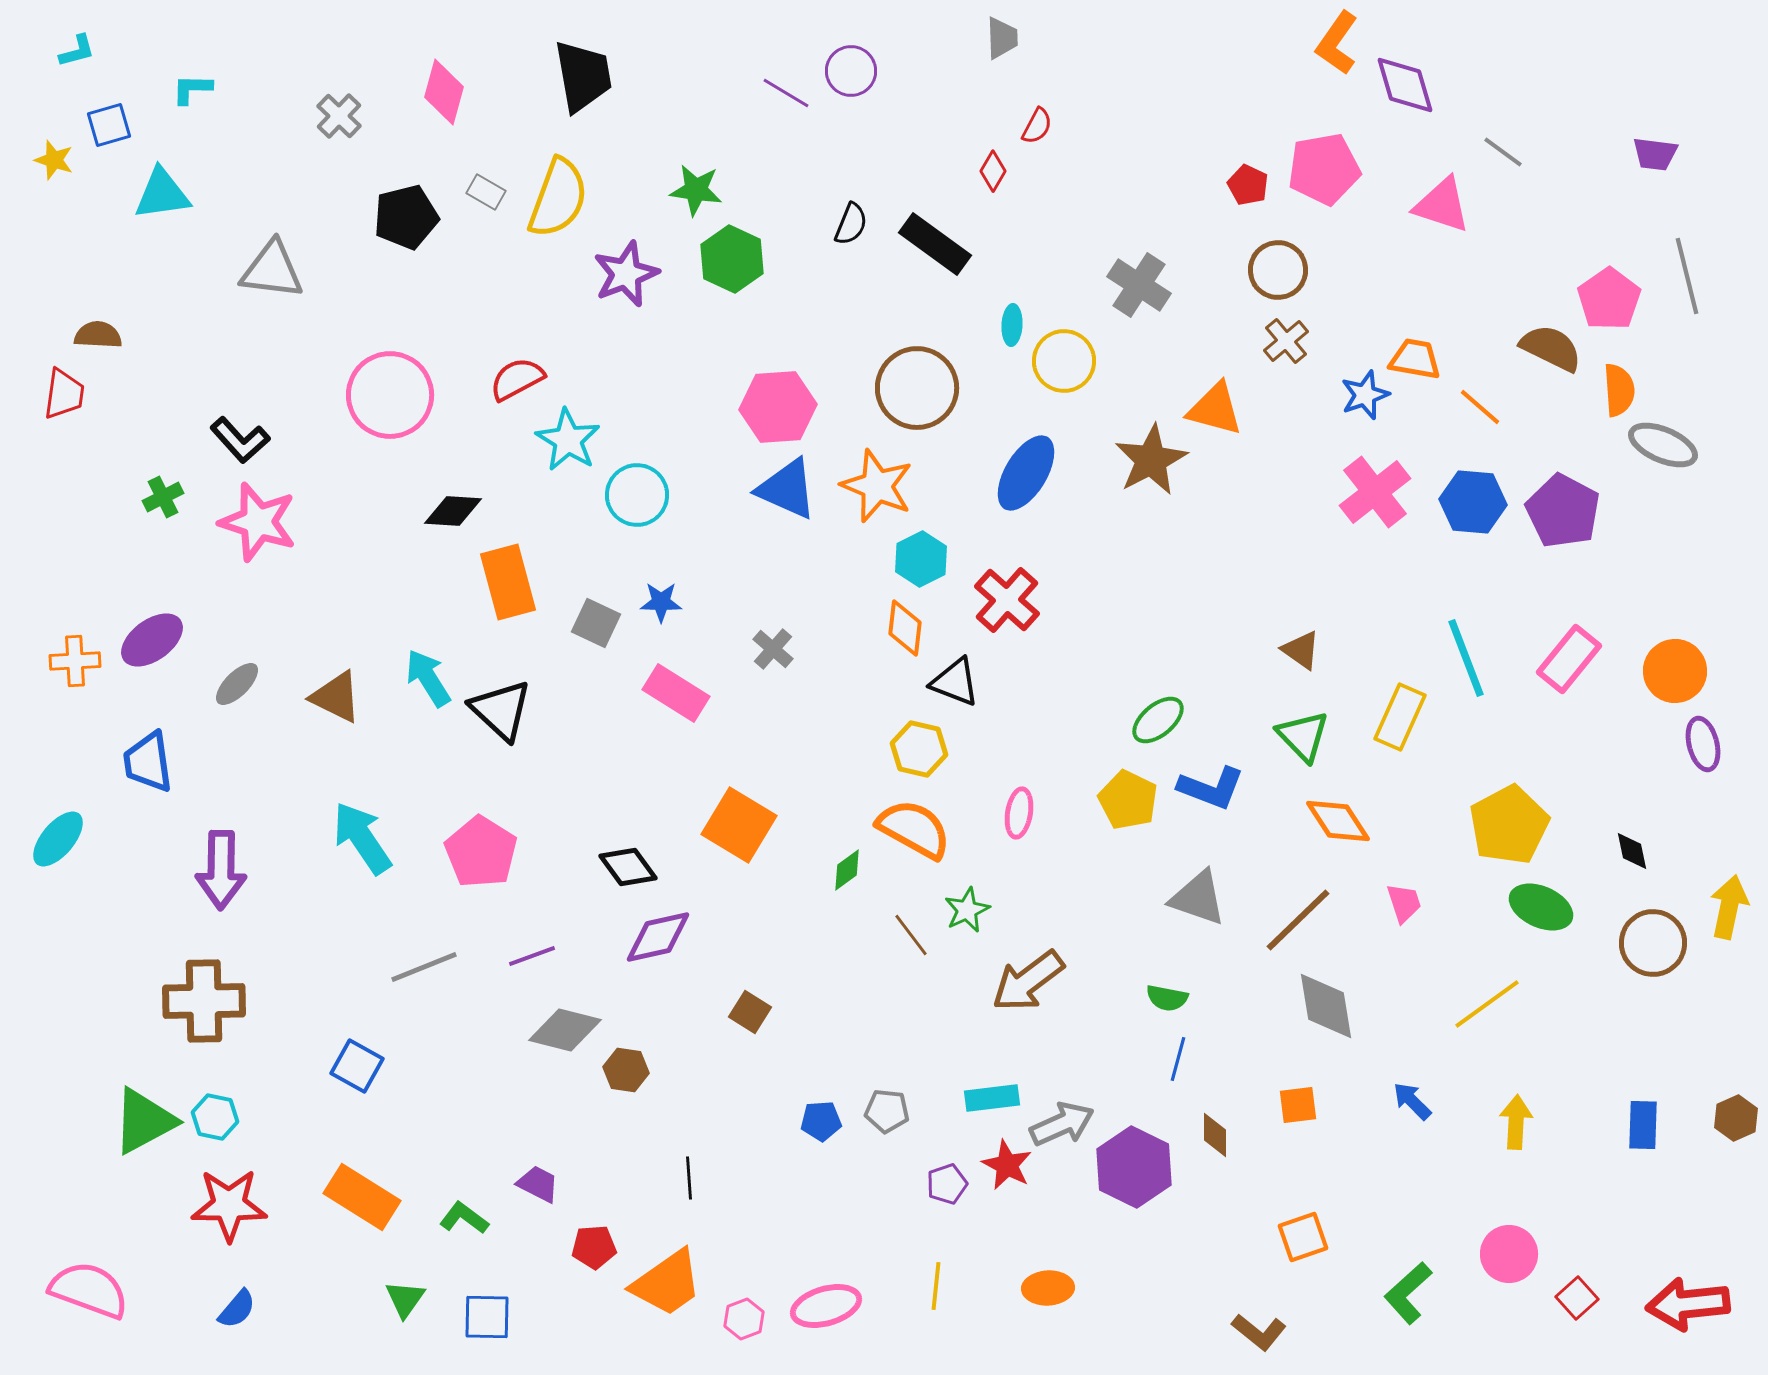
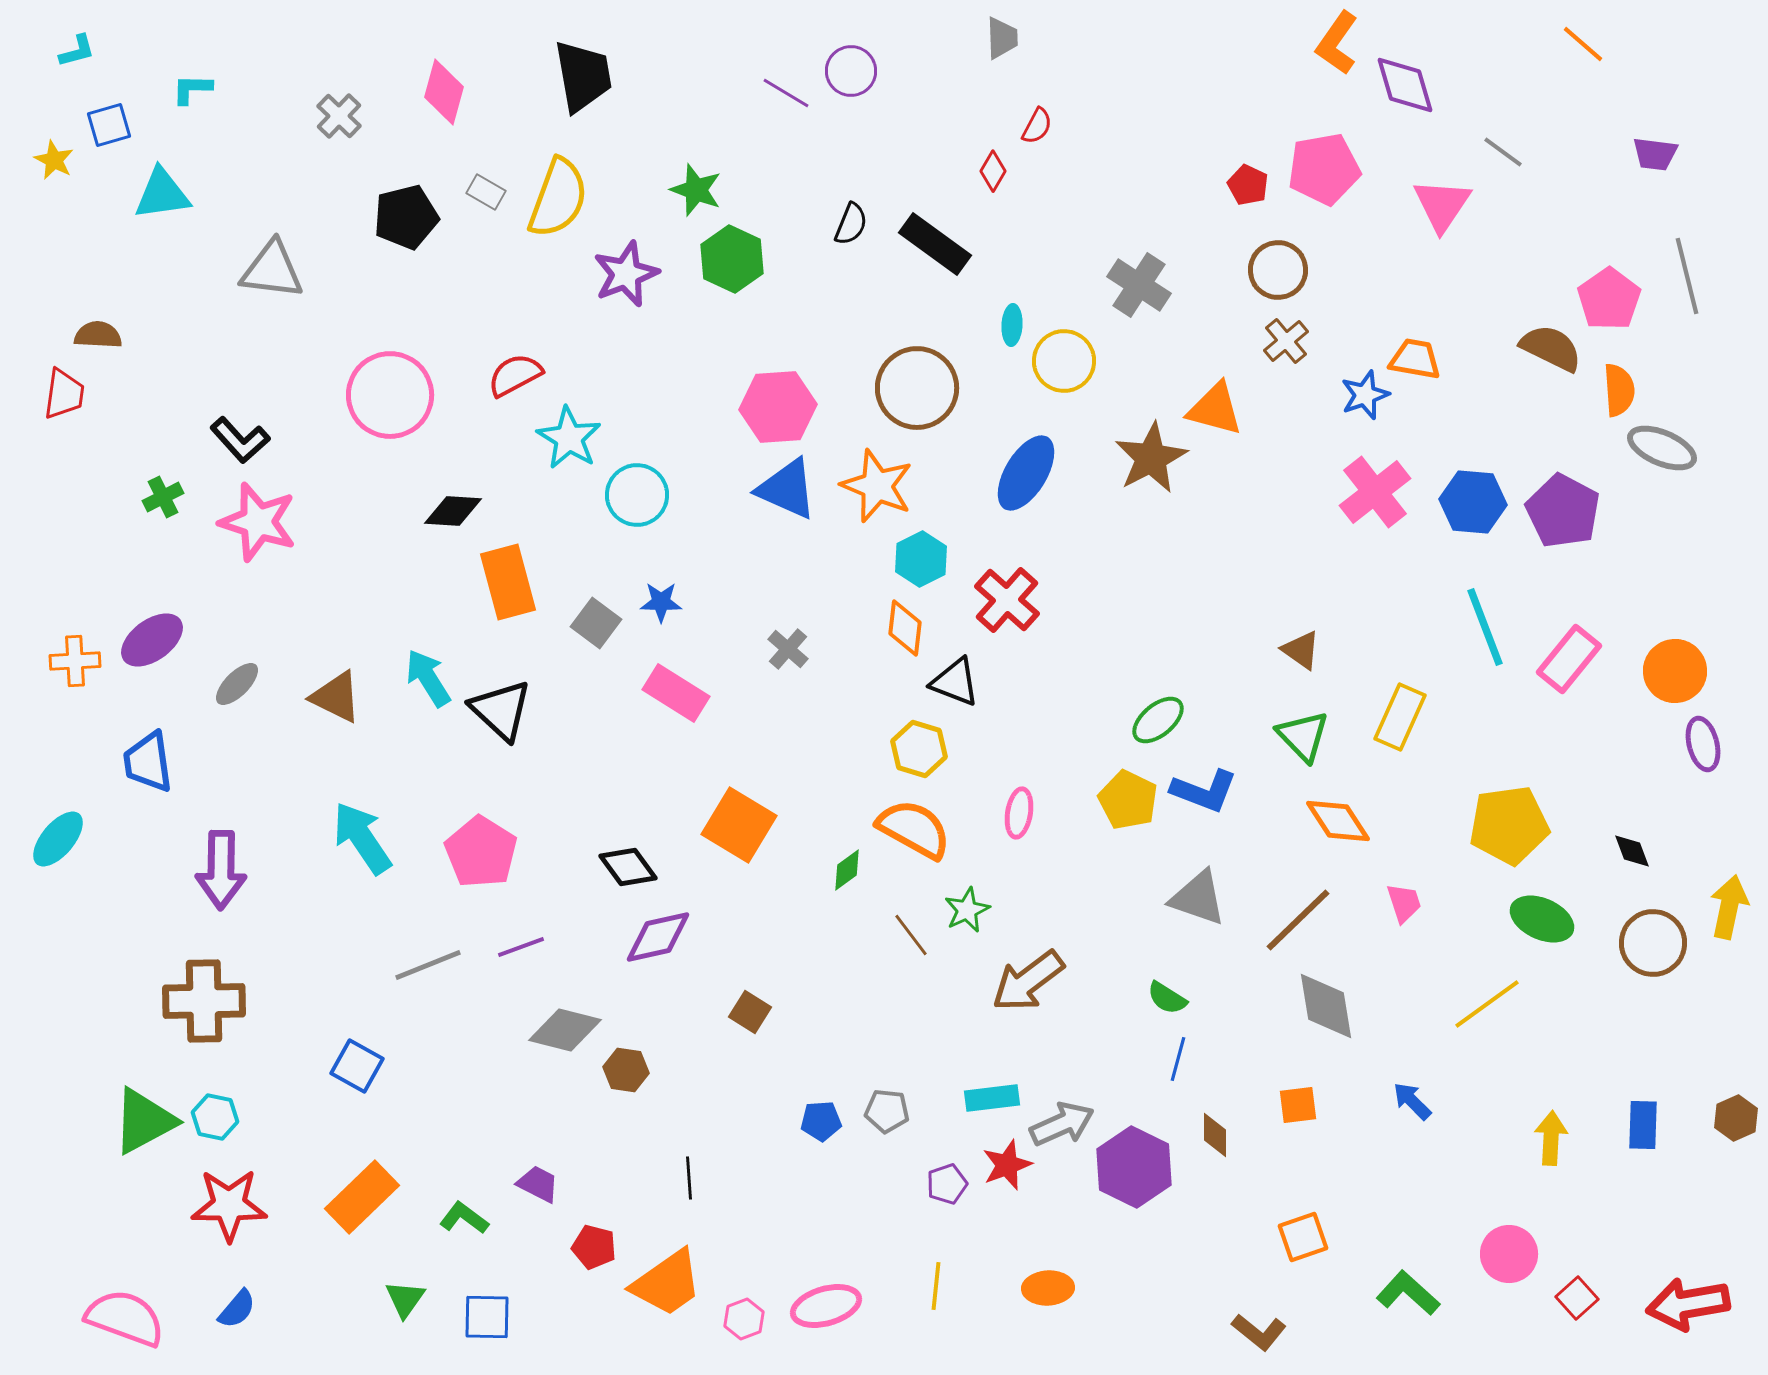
yellow star at (54, 160): rotated 9 degrees clockwise
green star at (696, 190): rotated 12 degrees clockwise
pink triangle at (1442, 205): rotated 46 degrees clockwise
red semicircle at (517, 379): moved 2 px left, 4 px up
orange line at (1480, 407): moved 103 px right, 363 px up
cyan star at (568, 440): moved 1 px right, 2 px up
gray ellipse at (1663, 445): moved 1 px left, 3 px down
brown star at (1151, 460): moved 2 px up
gray square at (596, 623): rotated 12 degrees clockwise
gray cross at (773, 649): moved 15 px right
cyan line at (1466, 658): moved 19 px right, 31 px up
yellow hexagon at (919, 749): rotated 4 degrees clockwise
blue L-shape at (1211, 788): moved 7 px left, 3 px down
yellow pentagon at (1509, 825): rotated 20 degrees clockwise
black diamond at (1632, 851): rotated 9 degrees counterclockwise
green ellipse at (1541, 907): moved 1 px right, 12 px down
purple line at (532, 956): moved 11 px left, 9 px up
gray line at (424, 967): moved 4 px right, 2 px up
green semicircle at (1167, 998): rotated 21 degrees clockwise
yellow arrow at (1516, 1122): moved 35 px right, 16 px down
red star at (1007, 1165): rotated 24 degrees clockwise
orange rectangle at (362, 1197): rotated 76 degrees counterclockwise
red pentagon at (594, 1247): rotated 18 degrees clockwise
pink semicircle at (89, 1290): moved 36 px right, 28 px down
green L-shape at (1408, 1293): rotated 84 degrees clockwise
red arrow at (1688, 1304): rotated 4 degrees counterclockwise
